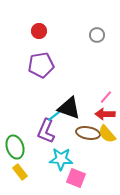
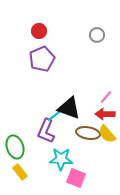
purple pentagon: moved 1 px right, 6 px up; rotated 15 degrees counterclockwise
